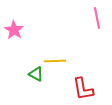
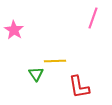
pink line: moved 4 px left; rotated 30 degrees clockwise
green triangle: rotated 28 degrees clockwise
red L-shape: moved 4 px left, 2 px up
